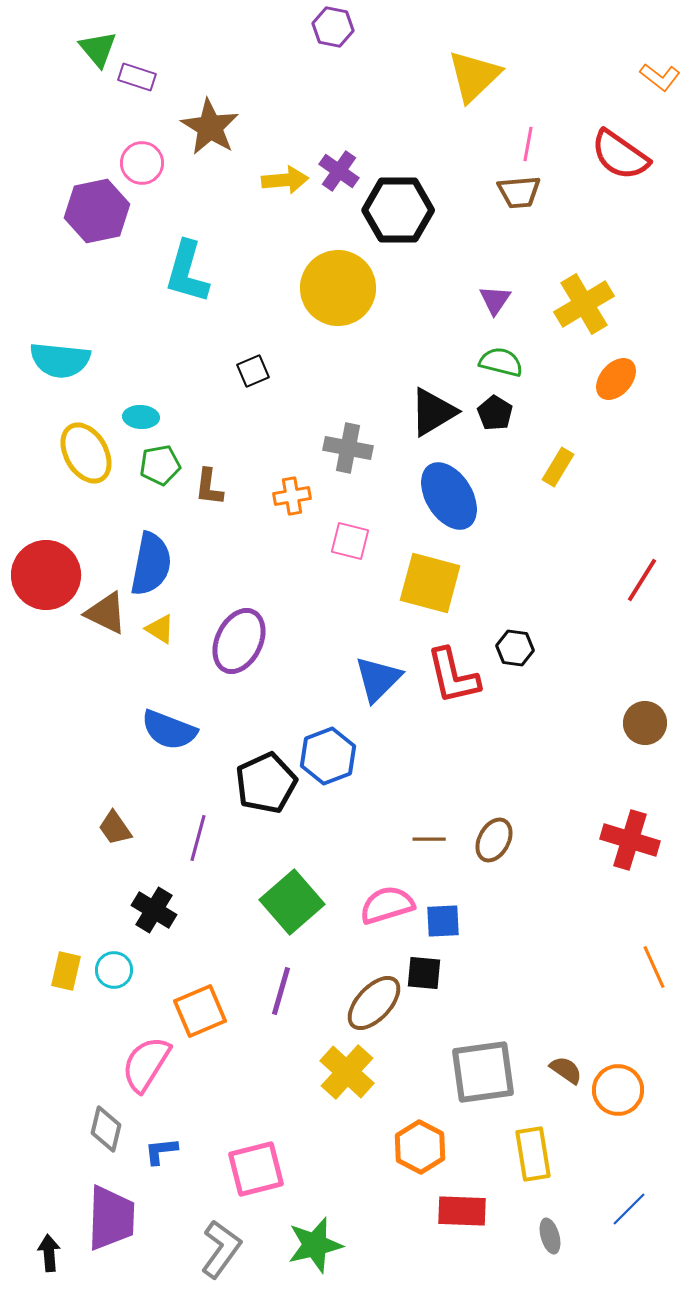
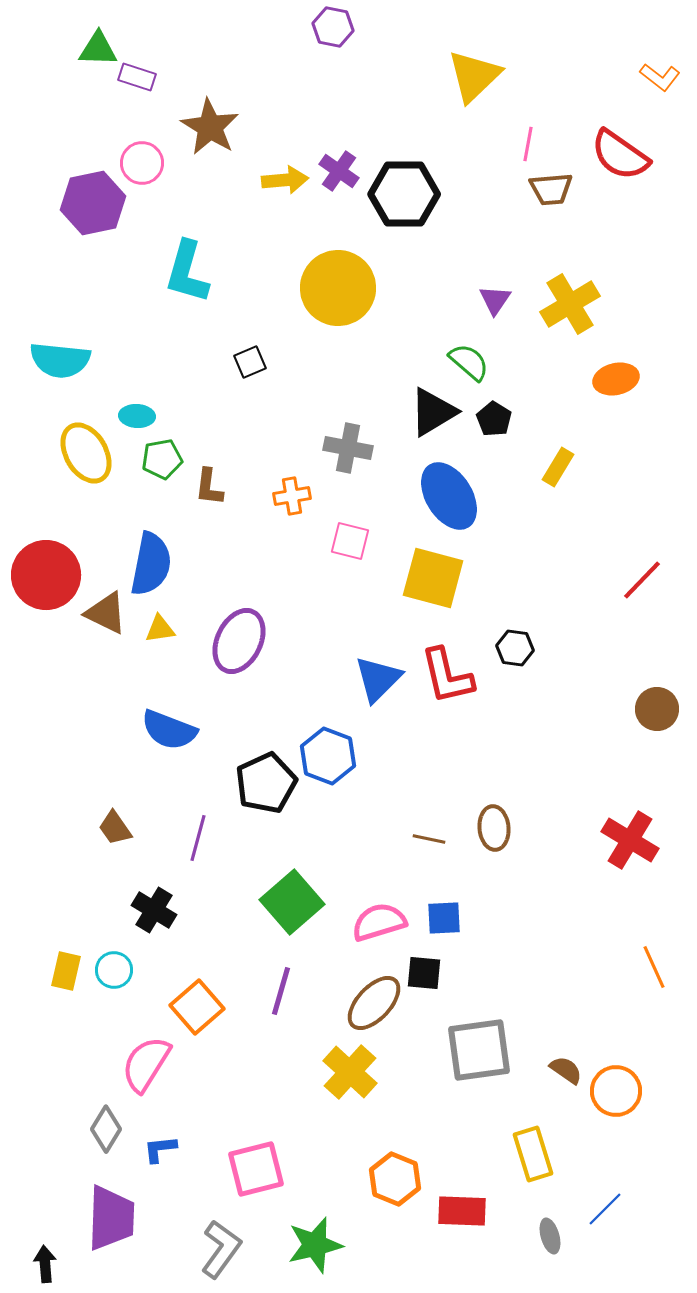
green triangle at (98, 49): rotated 48 degrees counterclockwise
brown trapezoid at (519, 192): moved 32 px right, 3 px up
black hexagon at (398, 210): moved 6 px right, 16 px up
purple hexagon at (97, 211): moved 4 px left, 8 px up
yellow cross at (584, 304): moved 14 px left
green semicircle at (501, 362): moved 32 px left; rotated 27 degrees clockwise
black square at (253, 371): moved 3 px left, 9 px up
orange ellipse at (616, 379): rotated 36 degrees clockwise
black pentagon at (495, 413): moved 1 px left, 6 px down
cyan ellipse at (141, 417): moved 4 px left, 1 px up
green pentagon at (160, 465): moved 2 px right, 6 px up
red line at (642, 580): rotated 12 degrees clockwise
yellow square at (430, 583): moved 3 px right, 5 px up
yellow triangle at (160, 629): rotated 40 degrees counterclockwise
red L-shape at (453, 676): moved 6 px left
brown circle at (645, 723): moved 12 px right, 14 px up
blue hexagon at (328, 756): rotated 18 degrees counterclockwise
brown line at (429, 839): rotated 12 degrees clockwise
brown ellipse at (494, 840): moved 12 px up; rotated 33 degrees counterclockwise
red cross at (630, 840): rotated 14 degrees clockwise
pink semicircle at (387, 905): moved 8 px left, 17 px down
blue square at (443, 921): moved 1 px right, 3 px up
orange square at (200, 1011): moved 3 px left, 4 px up; rotated 18 degrees counterclockwise
yellow cross at (347, 1072): moved 3 px right
gray square at (483, 1072): moved 4 px left, 22 px up
orange circle at (618, 1090): moved 2 px left, 1 px down
gray diamond at (106, 1129): rotated 18 degrees clockwise
orange hexagon at (420, 1147): moved 25 px left, 32 px down; rotated 6 degrees counterclockwise
blue L-shape at (161, 1151): moved 1 px left, 2 px up
yellow rectangle at (533, 1154): rotated 8 degrees counterclockwise
blue line at (629, 1209): moved 24 px left
black arrow at (49, 1253): moved 4 px left, 11 px down
